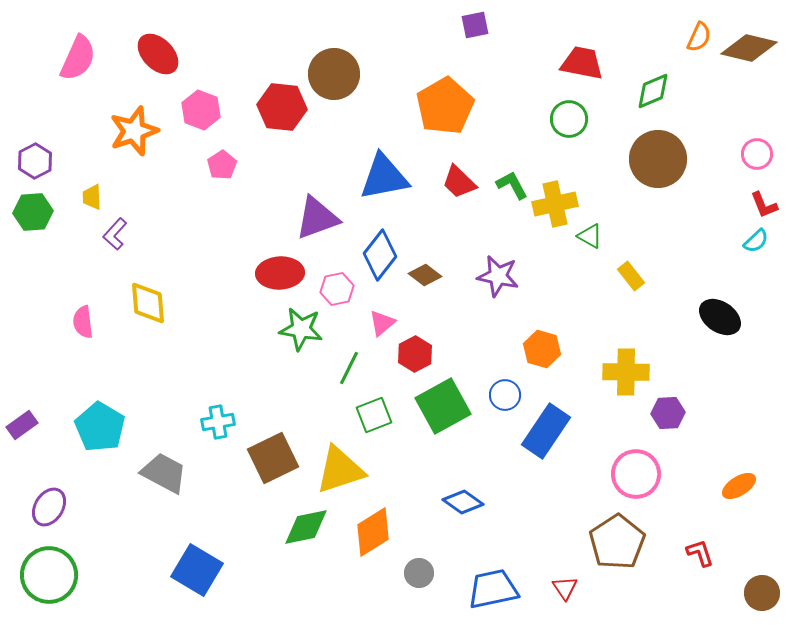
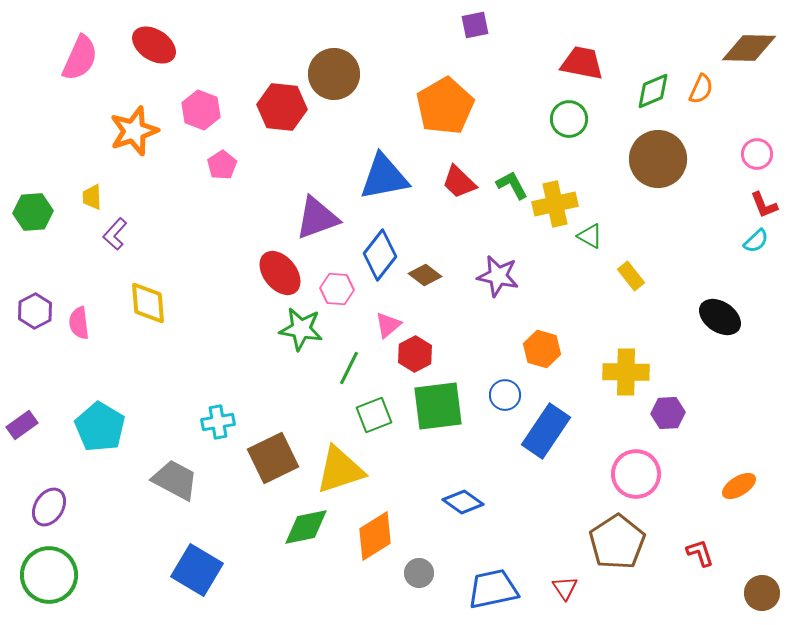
orange semicircle at (699, 37): moved 2 px right, 52 px down
brown diamond at (749, 48): rotated 12 degrees counterclockwise
red ellipse at (158, 54): moved 4 px left, 9 px up; rotated 12 degrees counterclockwise
pink semicircle at (78, 58): moved 2 px right
purple hexagon at (35, 161): moved 150 px down
red ellipse at (280, 273): rotated 54 degrees clockwise
pink hexagon at (337, 289): rotated 16 degrees clockwise
pink semicircle at (83, 322): moved 4 px left, 1 px down
pink triangle at (382, 323): moved 6 px right, 2 px down
green square at (443, 406): moved 5 px left; rotated 22 degrees clockwise
gray trapezoid at (164, 473): moved 11 px right, 7 px down
orange diamond at (373, 532): moved 2 px right, 4 px down
